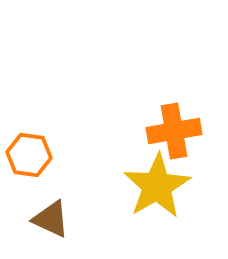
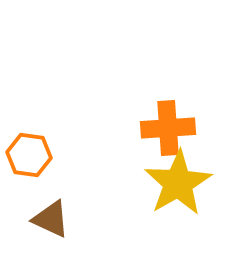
orange cross: moved 6 px left, 3 px up; rotated 6 degrees clockwise
yellow star: moved 21 px right, 3 px up
